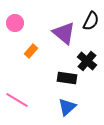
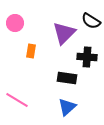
black semicircle: rotated 96 degrees clockwise
purple triangle: rotated 35 degrees clockwise
orange rectangle: rotated 32 degrees counterclockwise
black cross: moved 4 px up; rotated 36 degrees counterclockwise
